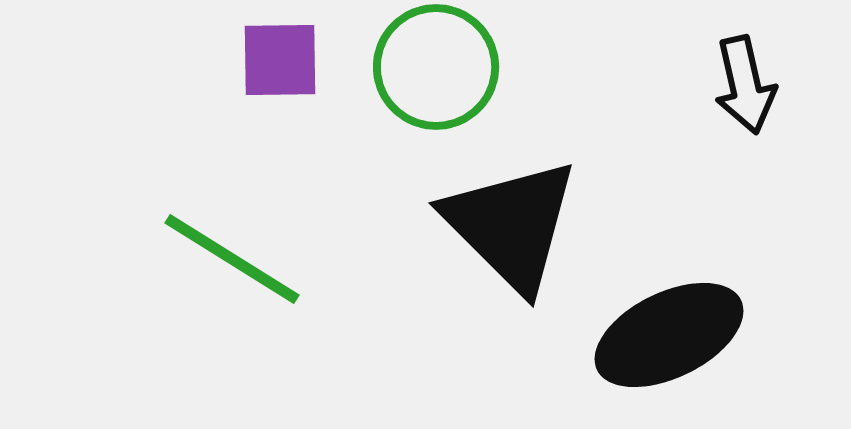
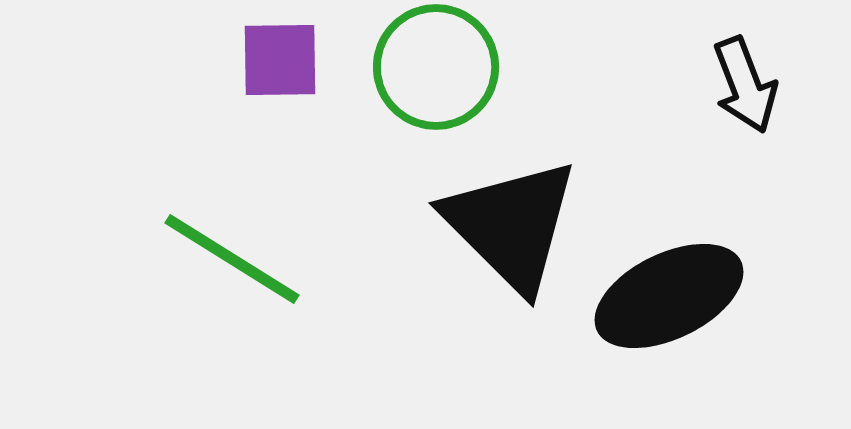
black arrow: rotated 8 degrees counterclockwise
black ellipse: moved 39 px up
